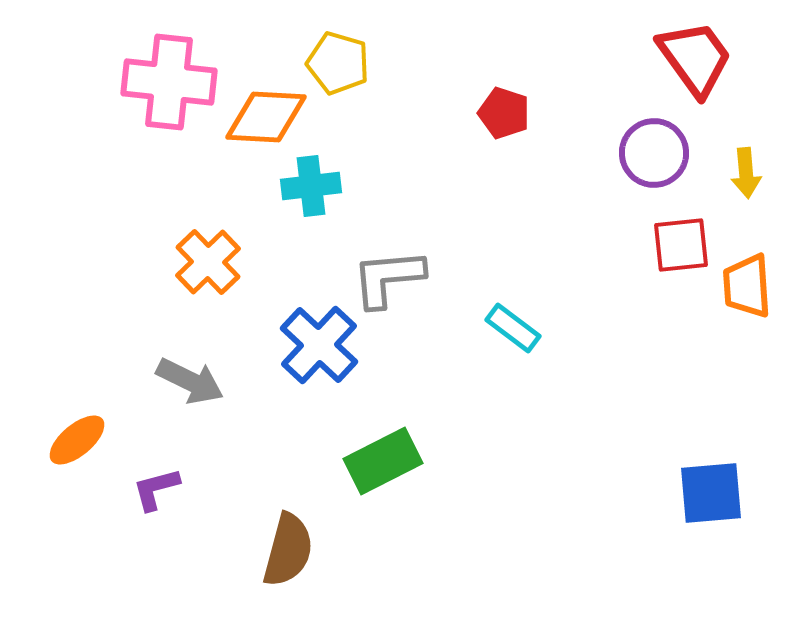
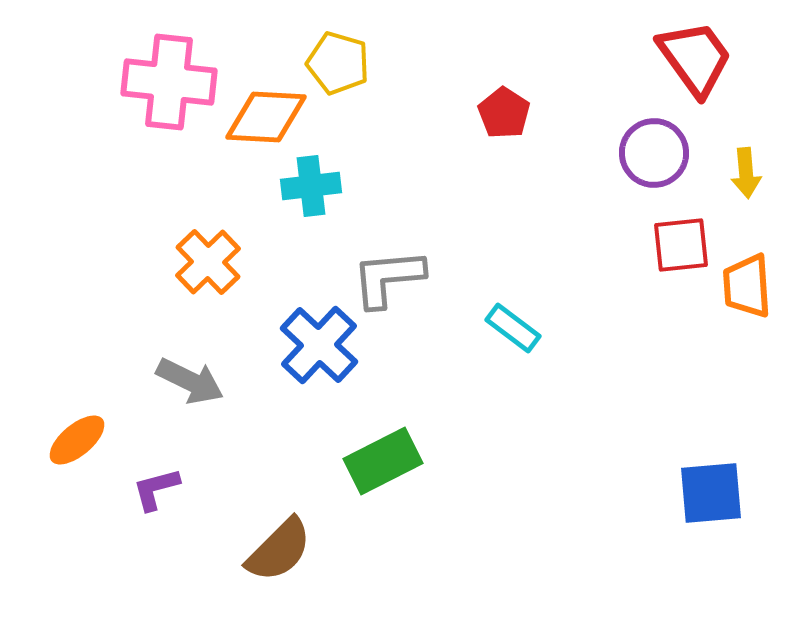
red pentagon: rotated 15 degrees clockwise
brown semicircle: moved 9 px left; rotated 30 degrees clockwise
